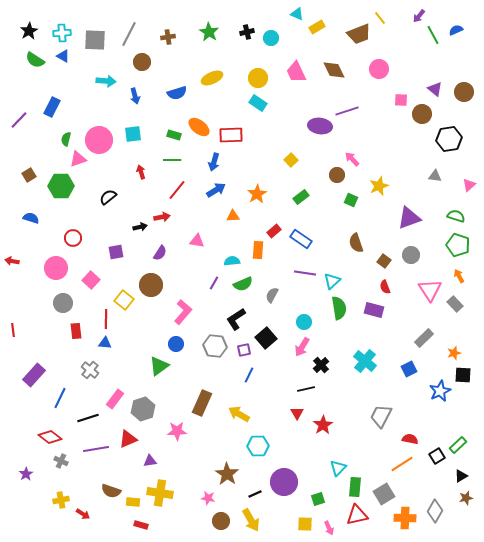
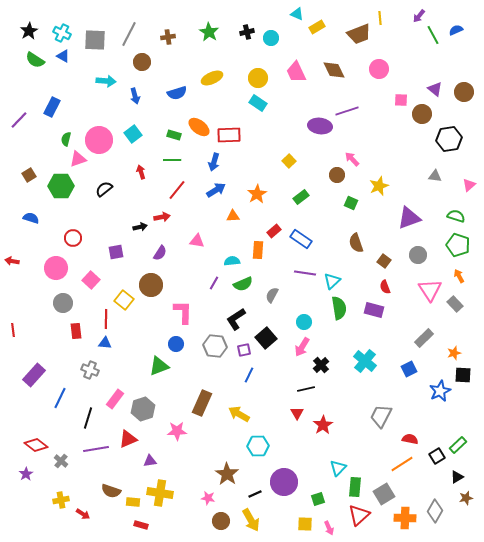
yellow line at (380, 18): rotated 32 degrees clockwise
cyan cross at (62, 33): rotated 30 degrees clockwise
cyan square at (133, 134): rotated 30 degrees counterclockwise
red rectangle at (231, 135): moved 2 px left
yellow square at (291, 160): moved 2 px left, 1 px down
black semicircle at (108, 197): moved 4 px left, 8 px up
green square at (351, 200): moved 3 px down
gray circle at (411, 255): moved 7 px right
pink L-shape at (183, 312): rotated 40 degrees counterclockwise
green triangle at (159, 366): rotated 15 degrees clockwise
gray cross at (90, 370): rotated 18 degrees counterclockwise
black line at (88, 418): rotated 55 degrees counterclockwise
red diamond at (50, 437): moved 14 px left, 8 px down
gray cross at (61, 461): rotated 16 degrees clockwise
black triangle at (461, 476): moved 4 px left, 1 px down
red triangle at (357, 515): moved 2 px right; rotated 30 degrees counterclockwise
